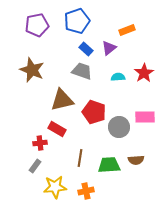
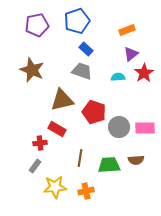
purple triangle: moved 22 px right, 6 px down
pink rectangle: moved 11 px down
